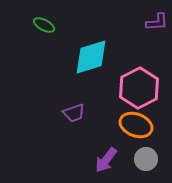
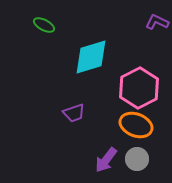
purple L-shape: rotated 150 degrees counterclockwise
gray circle: moved 9 px left
